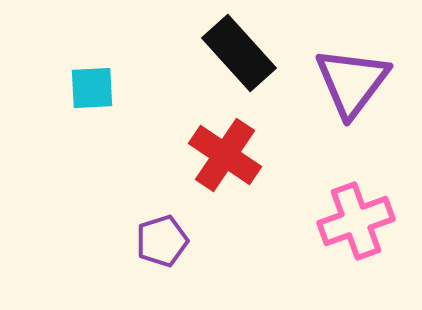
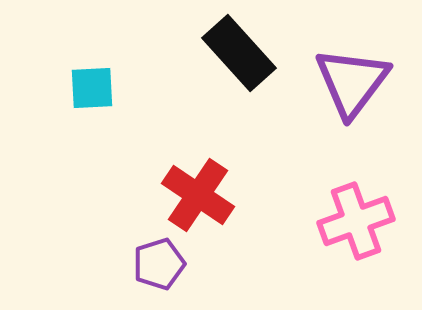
red cross: moved 27 px left, 40 px down
purple pentagon: moved 3 px left, 23 px down
